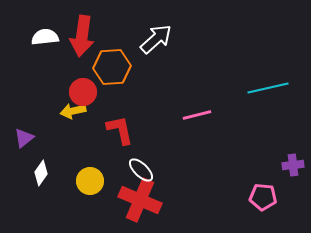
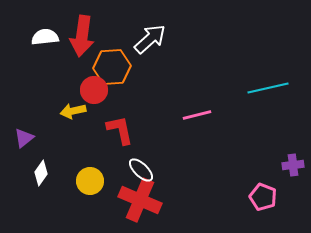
white arrow: moved 6 px left
red circle: moved 11 px right, 2 px up
pink pentagon: rotated 16 degrees clockwise
